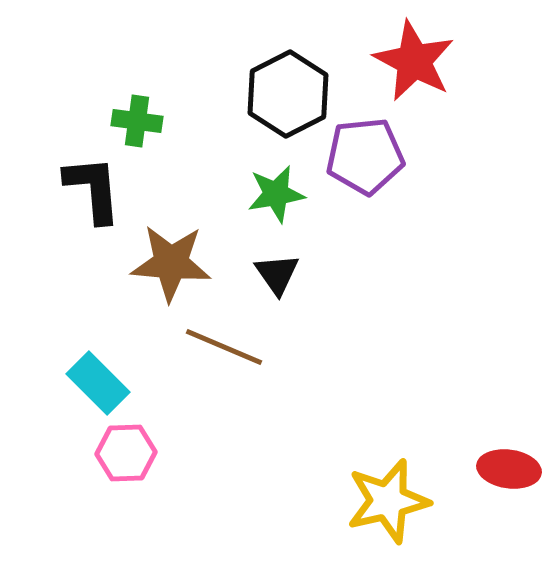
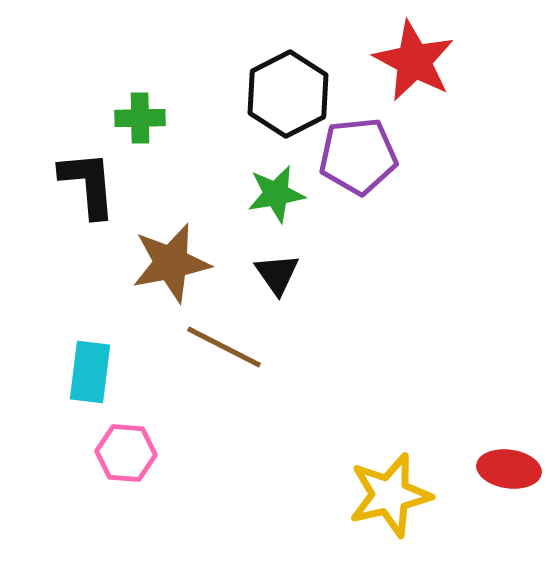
green cross: moved 3 px right, 3 px up; rotated 9 degrees counterclockwise
purple pentagon: moved 7 px left
black L-shape: moved 5 px left, 5 px up
brown star: rotated 16 degrees counterclockwise
brown line: rotated 4 degrees clockwise
cyan rectangle: moved 8 px left, 11 px up; rotated 52 degrees clockwise
pink hexagon: rotated 6 degrees clockwise
yellow star: moved 2 px right, 6 px up
